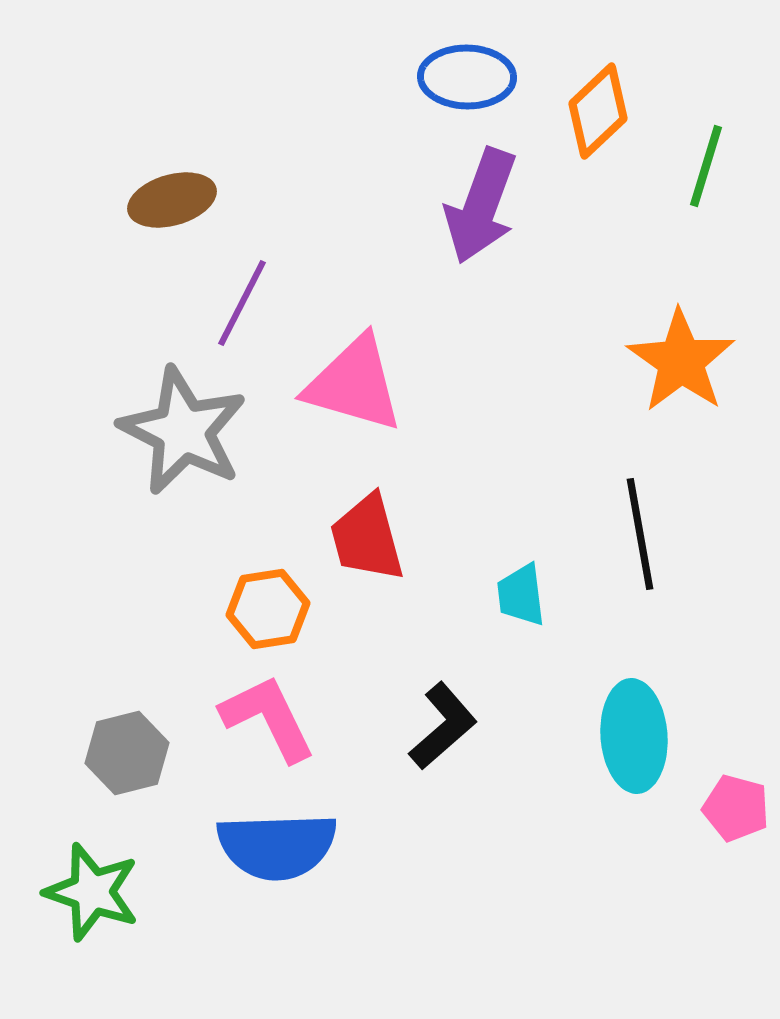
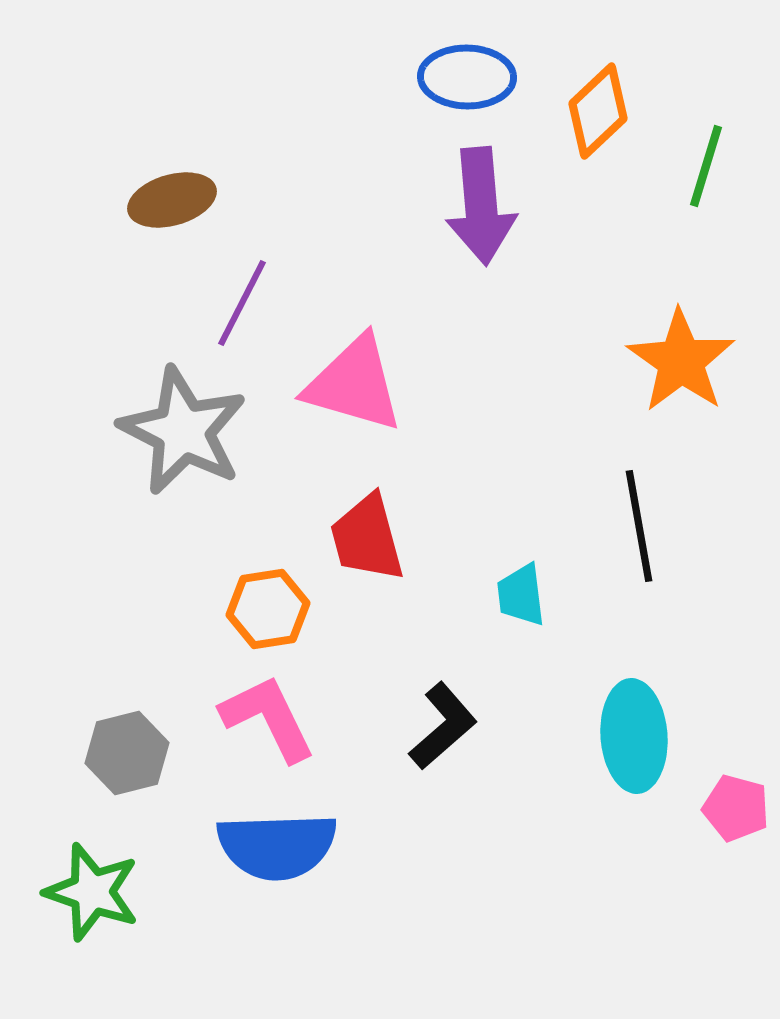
purple arrow: rotated 25 degrees counterclockwise
black line: moved 1 px left, 8 px up
